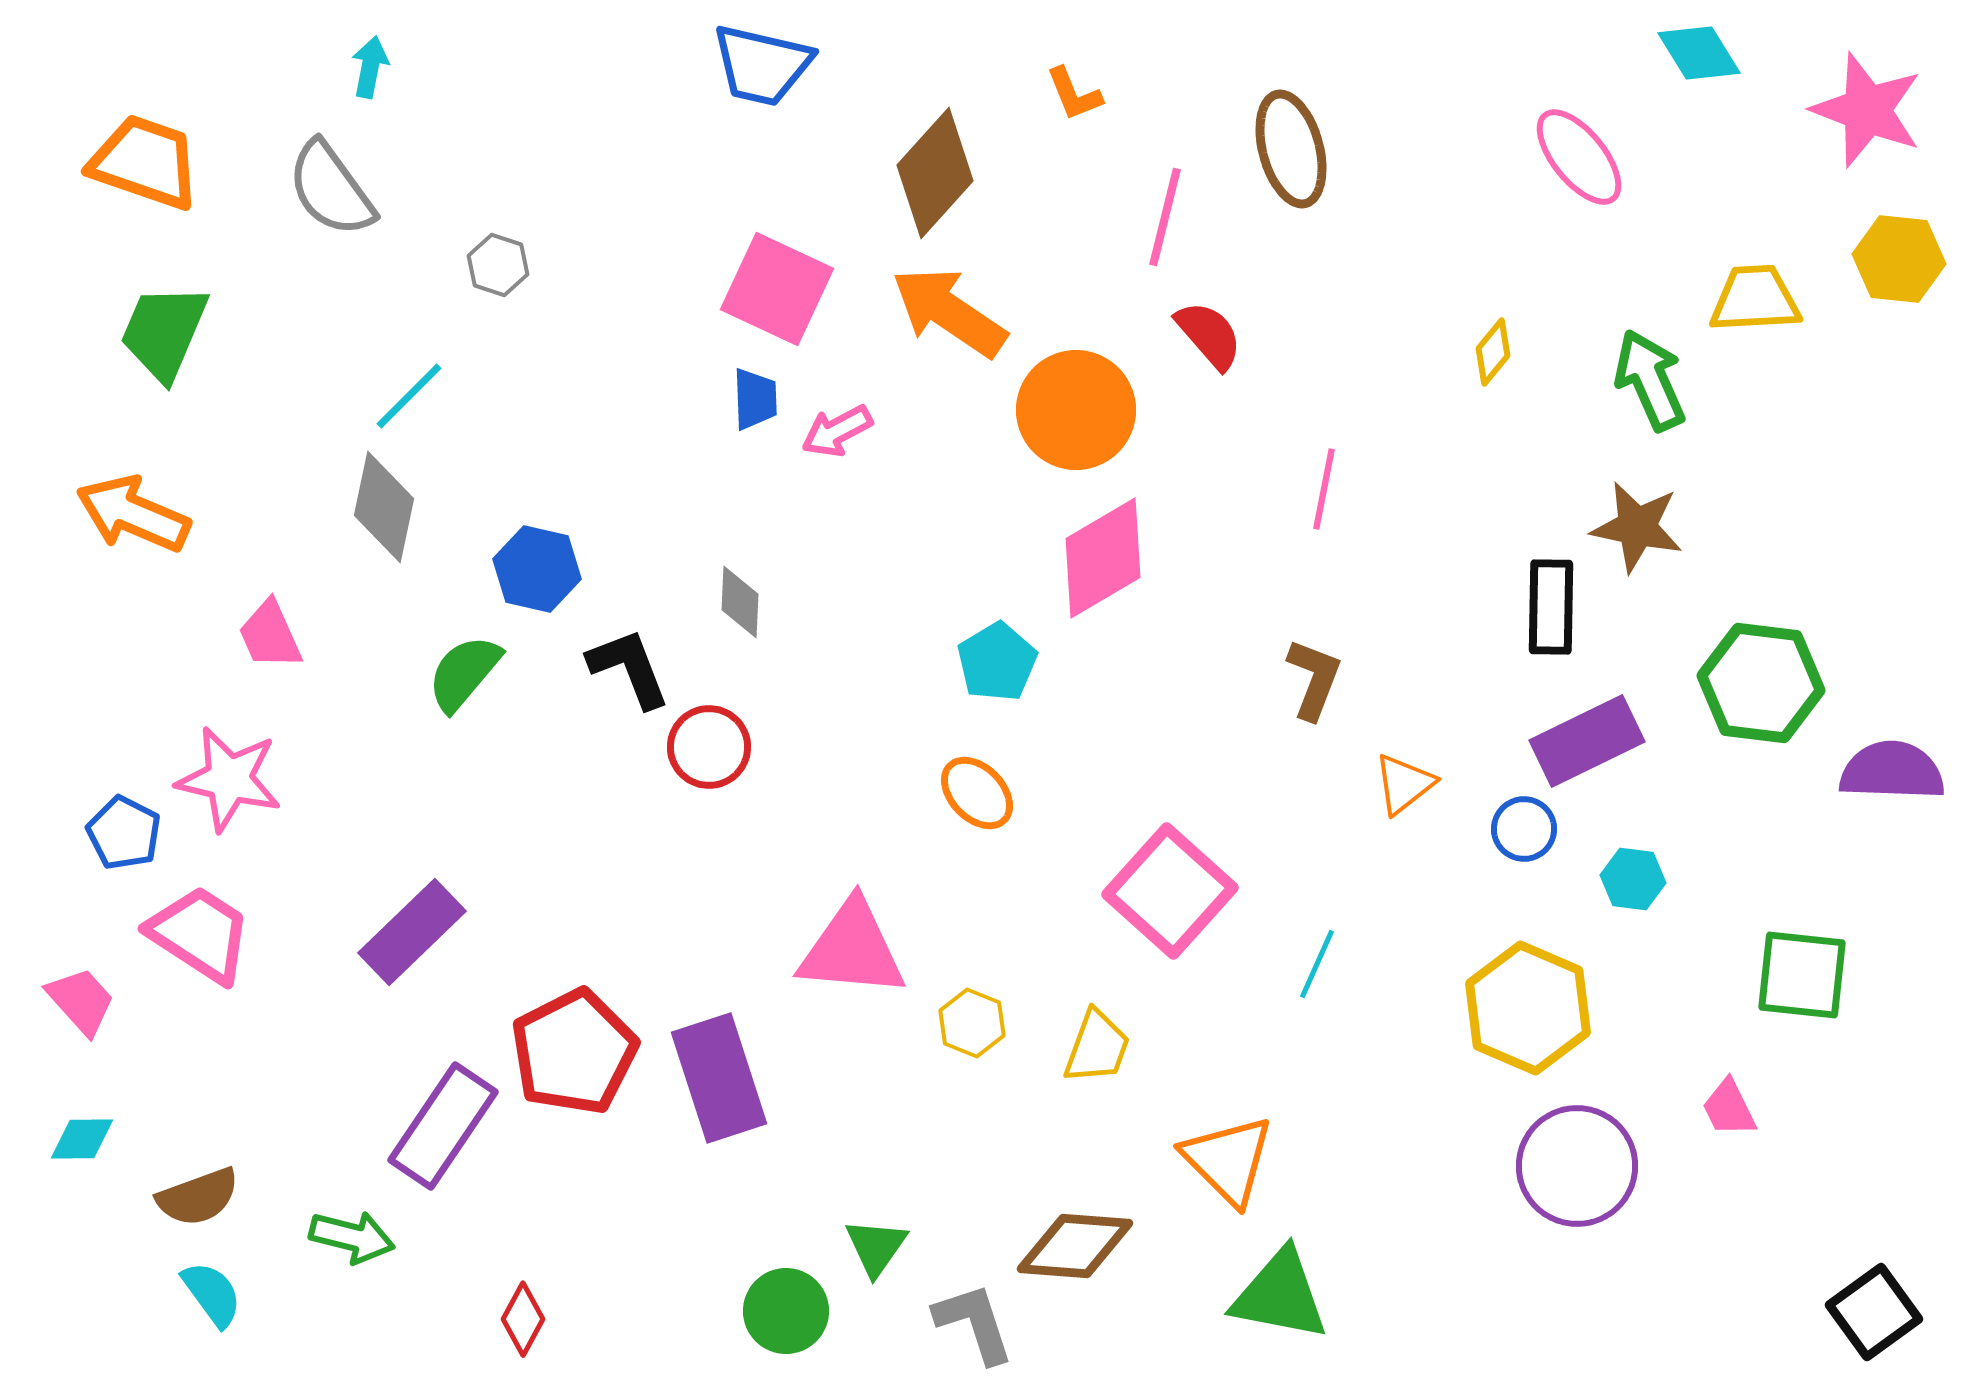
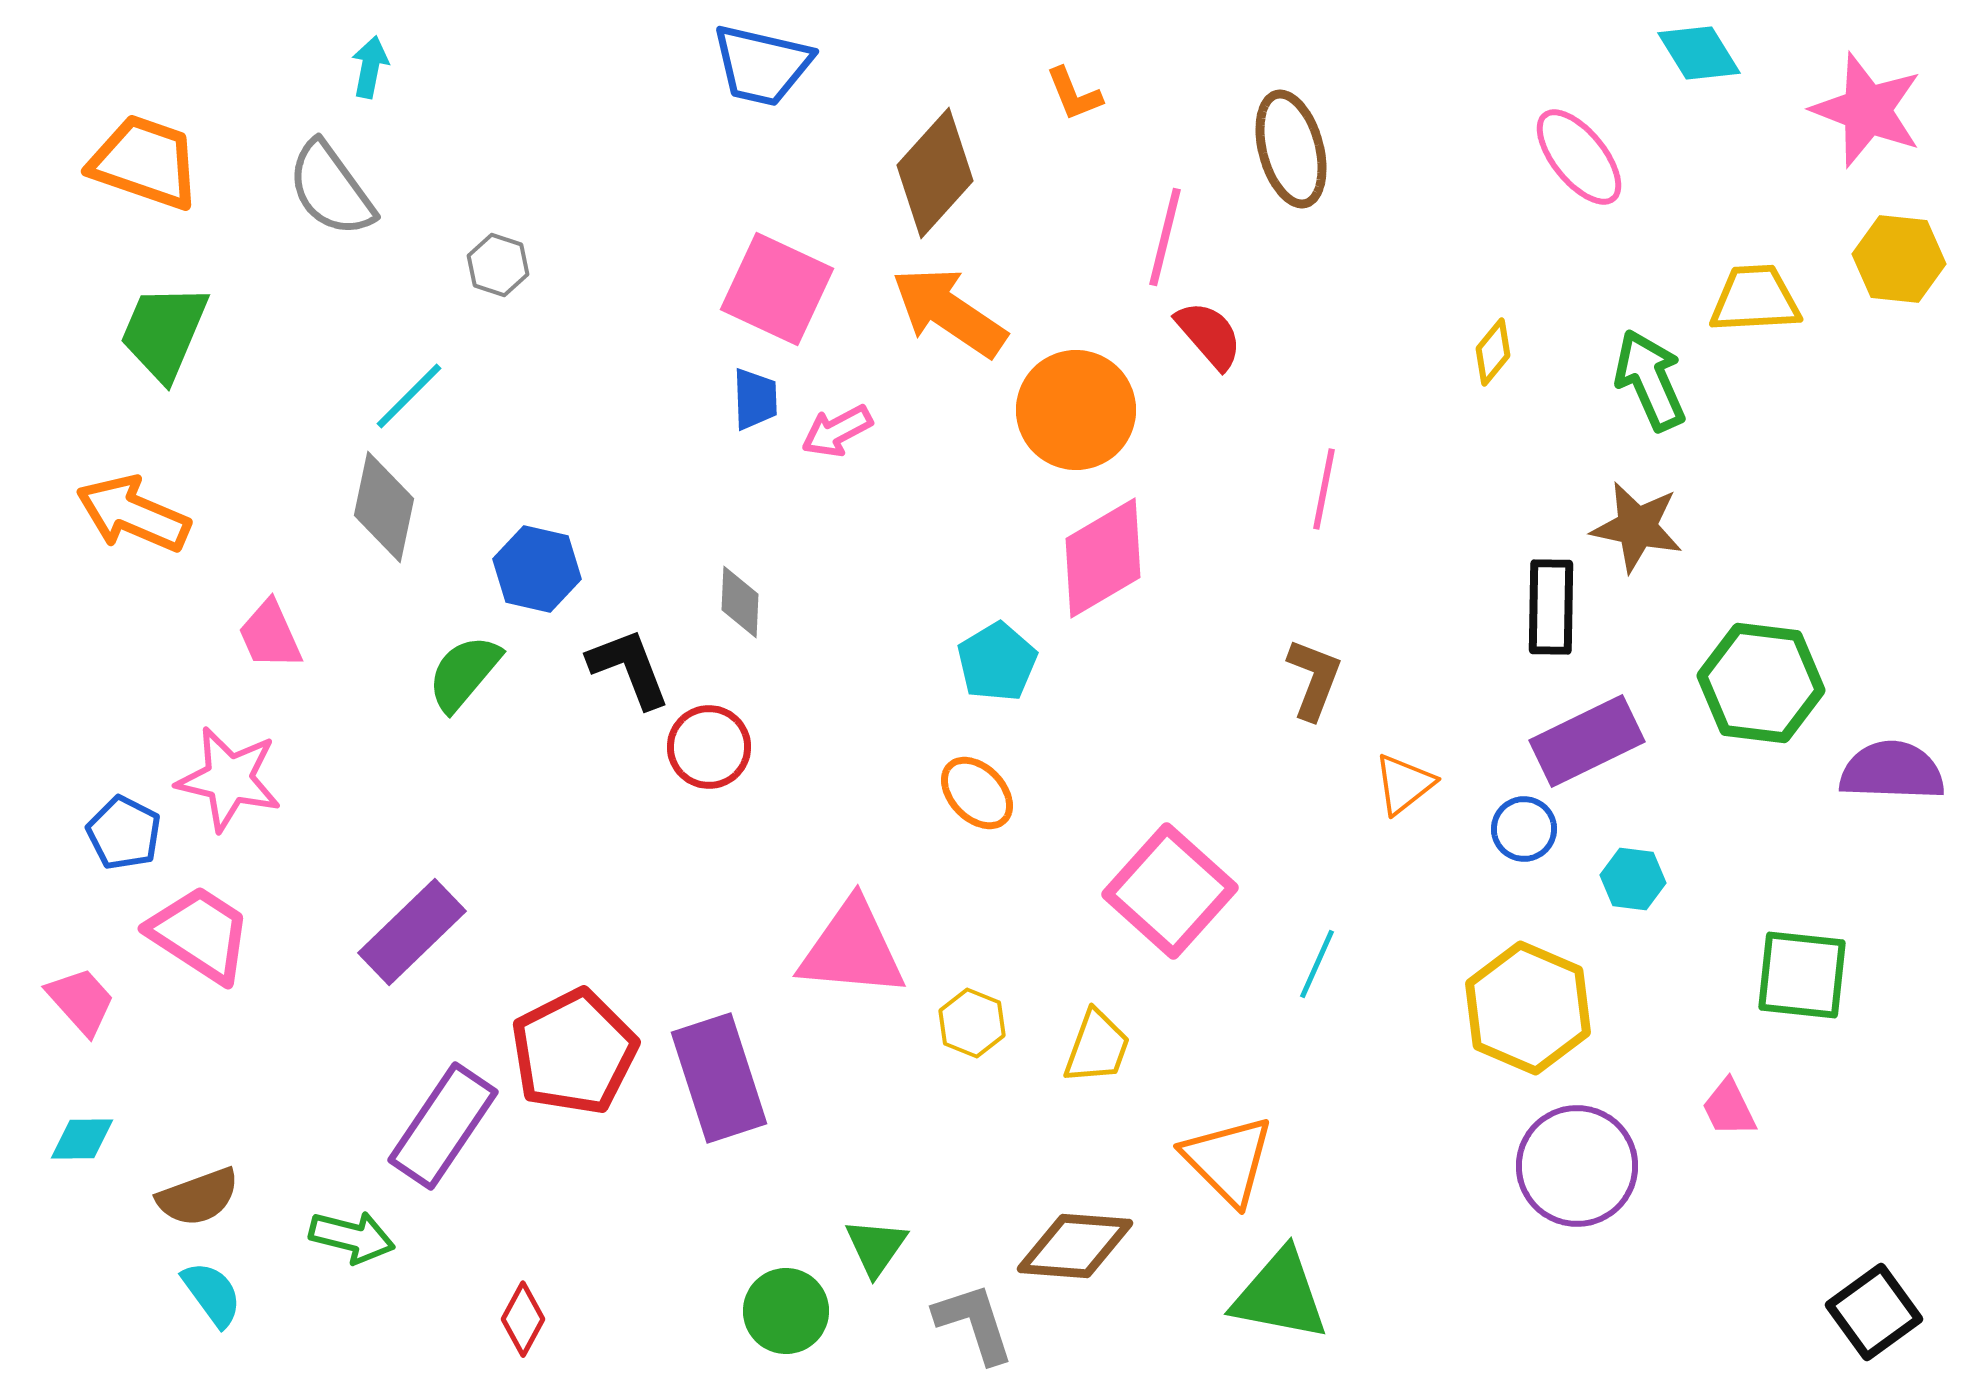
pink line at (1165, 217): moved 20 px down
